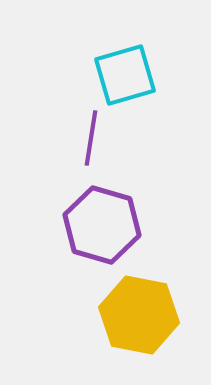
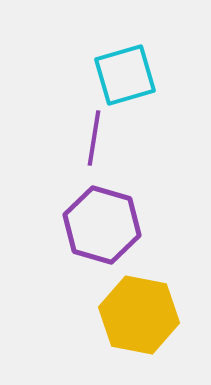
purple line: moved 3 px right
